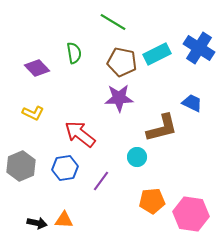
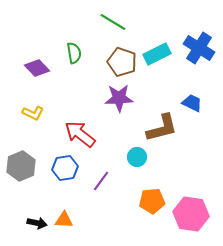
brown pentagon: rotated 8 degrees clockwise
